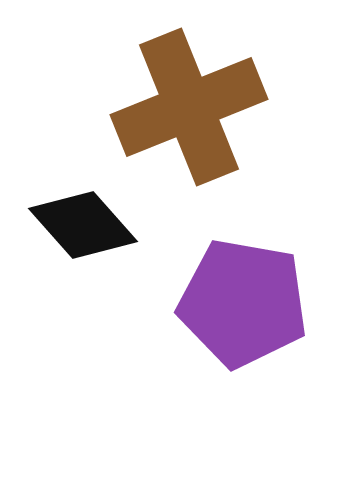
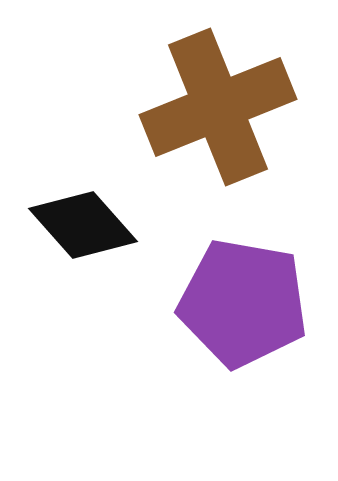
brown cross: moved 29 px right
